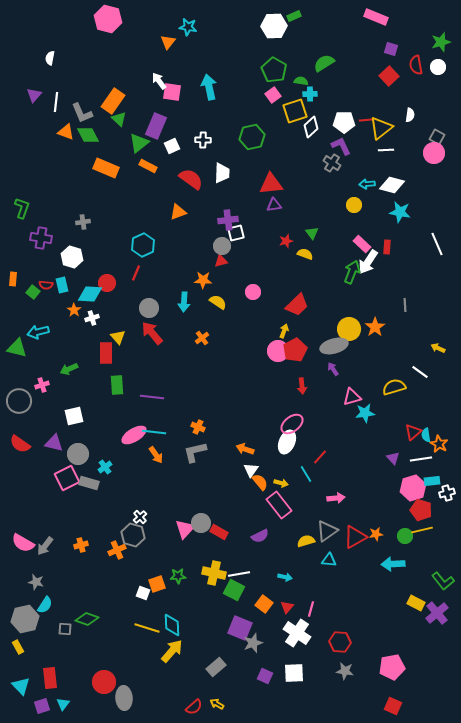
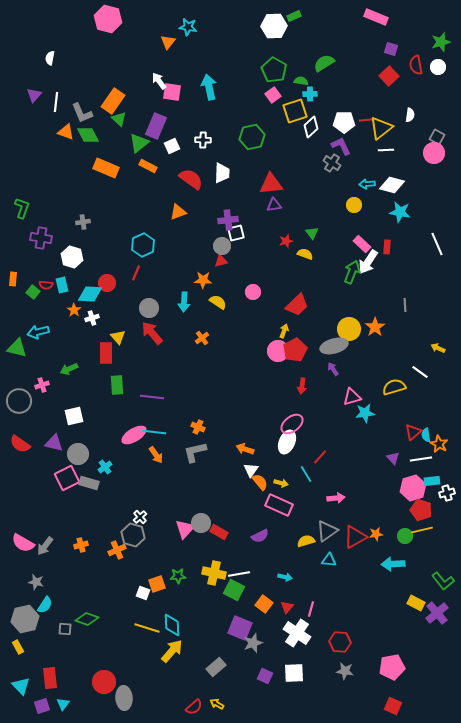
red arrow at (302, 386): rotated 14 degrees clockwise
pink rectangle at (279, 505): rotated 28 degrees counterclockwise
